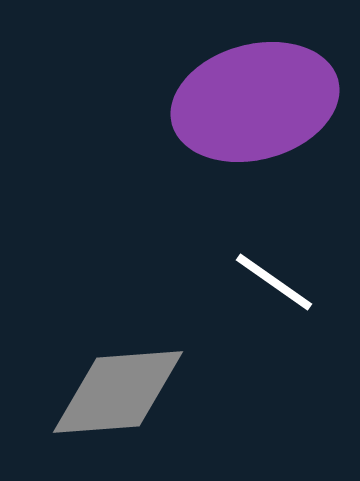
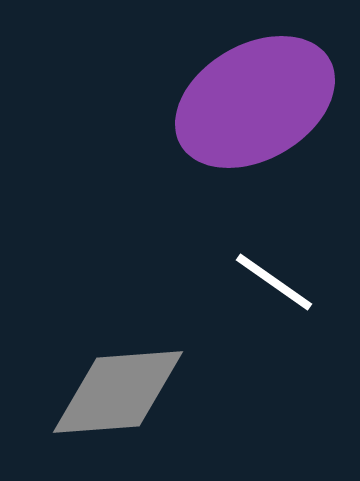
purple ellipse: rotated 15 degrees counterclockwise
